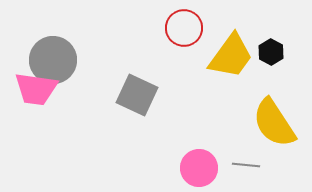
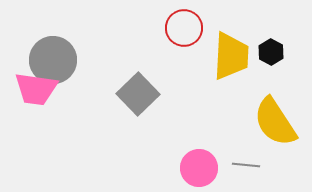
yellow trapezoid: rotated 33 degrees counterclockwise
gray square: moved 1 px right, 1 px up; rotated 21 degrees clockwise
yellow semicircle: moved 1 px right, 1 px up
